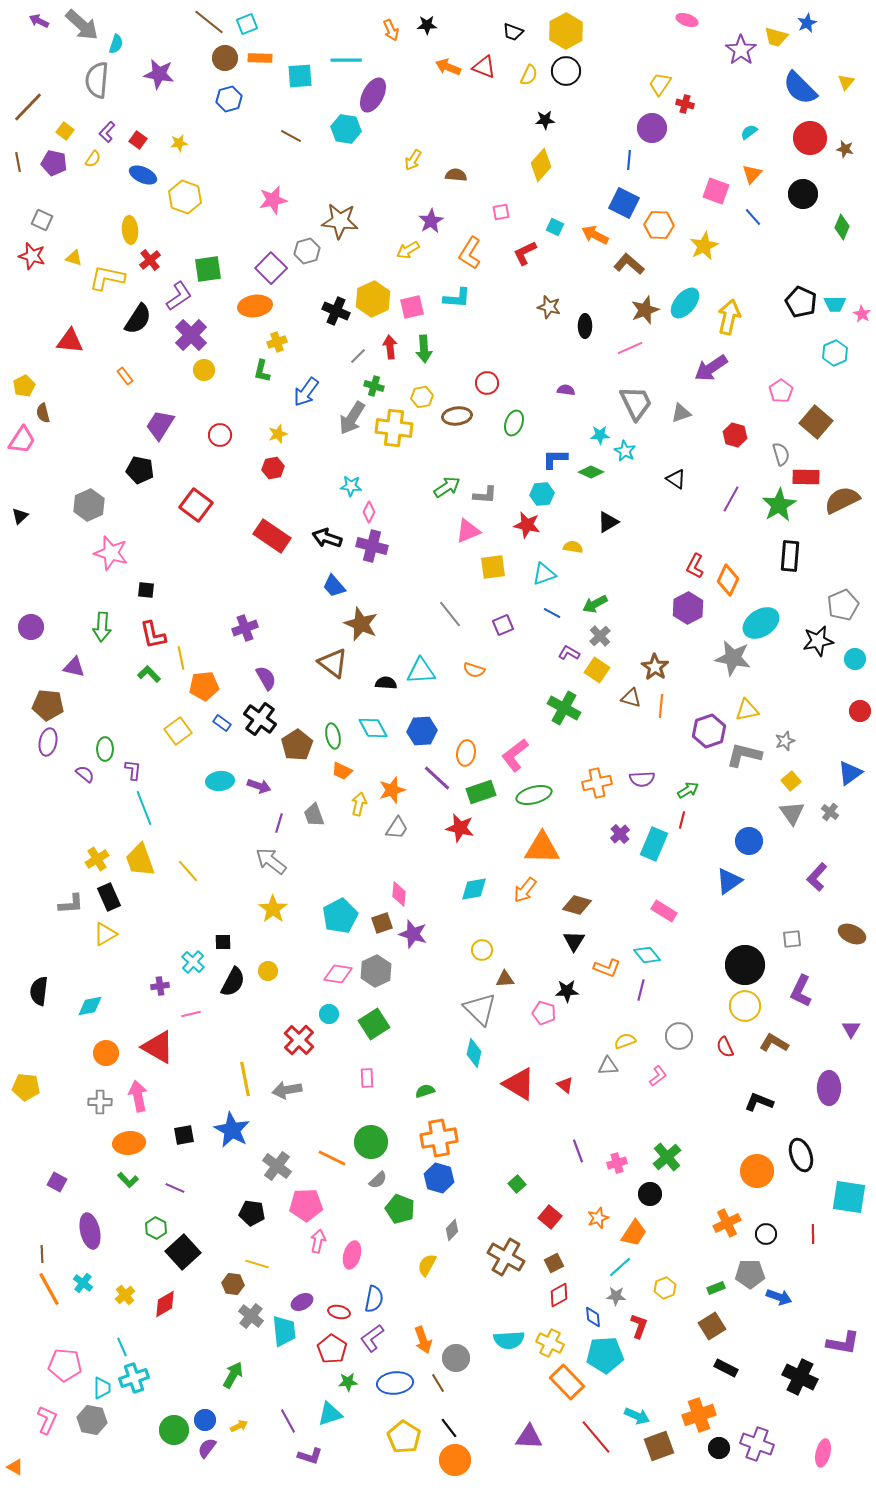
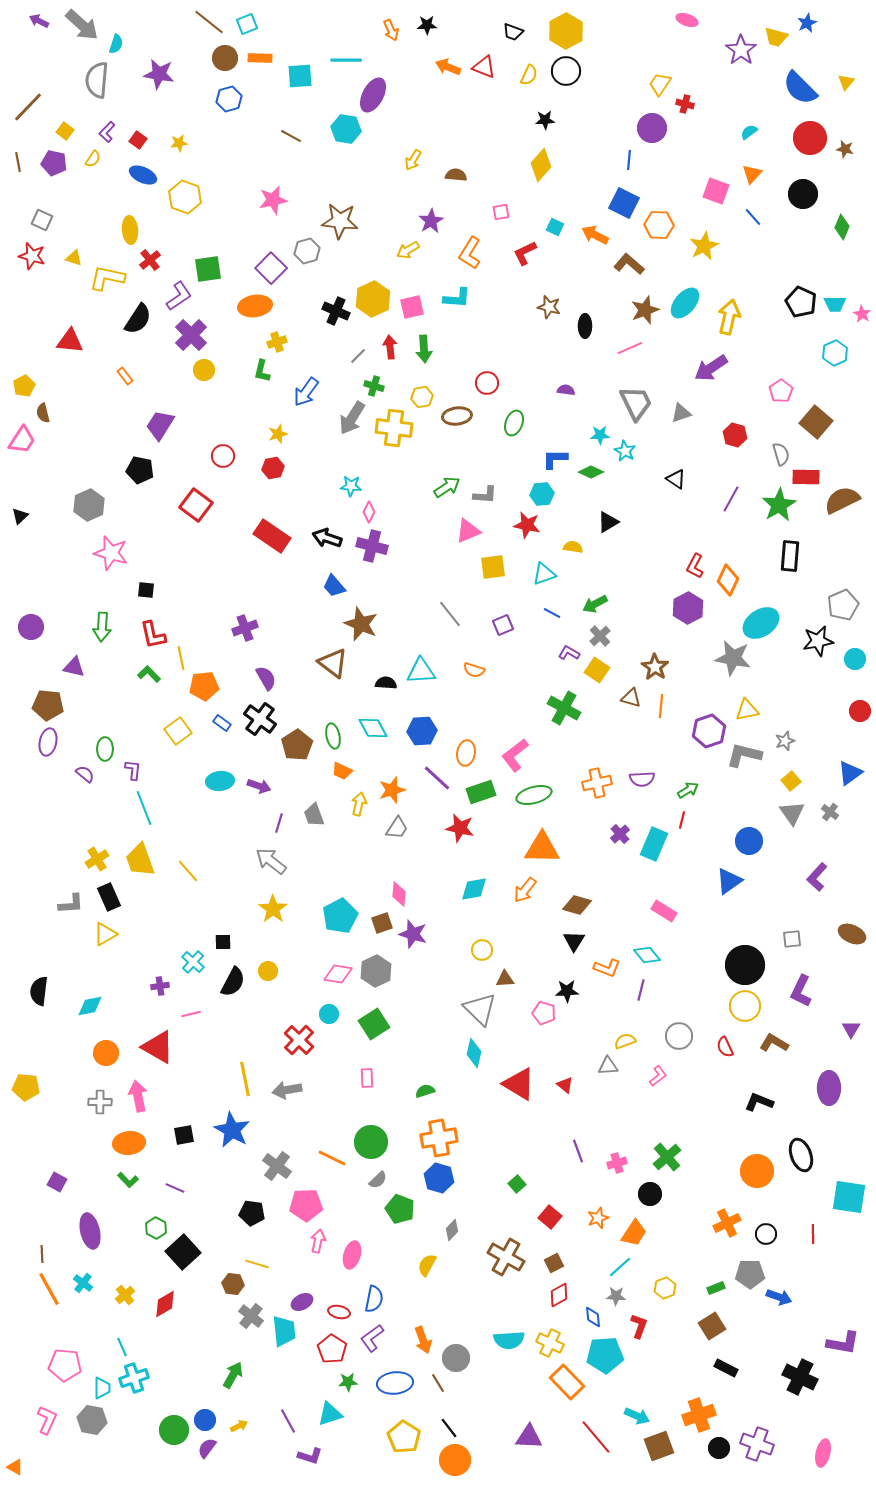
red circle at (220, 435): moved 3 px right, 21 px down
